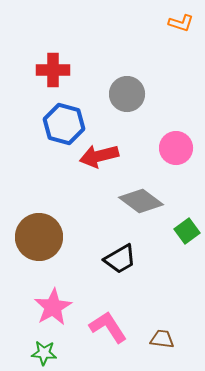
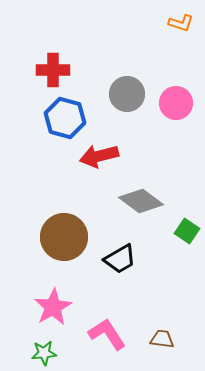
blue hexagon: moved 1 px right, 6 px up
pink circle: moved 45 px up
green square: rotated 20 degrees counterclockwise
brown circle: moved 25 px right
pink L-shape: moved 1 px left, 7 px down
green star: rotated 10 degrees counterclockwise
